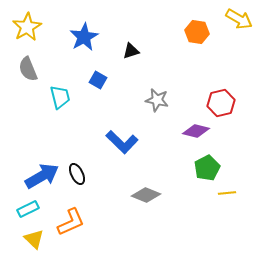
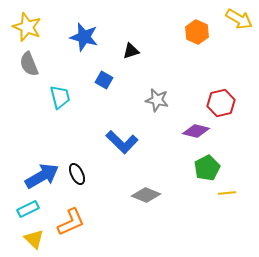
yellow star: rotated 20 degrees counterclockwise
orange hexagon: rotated 15 degrees clockwise
blue star: rotated 28 degrees counterclockwise
gray semicircle: moved 1 px right, 5 px up
blue square: moved 6 px right
